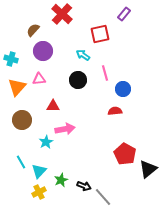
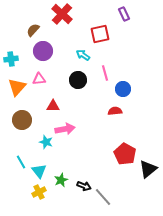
purple rectangle: rotated 64 degrees counterclockwise
cyan cross: rotated 24 degrees counterclockwise
cyan star: rotated 24 degrees counterclockwise
cyan triangle: rotated 21 degrees counterclockwise
